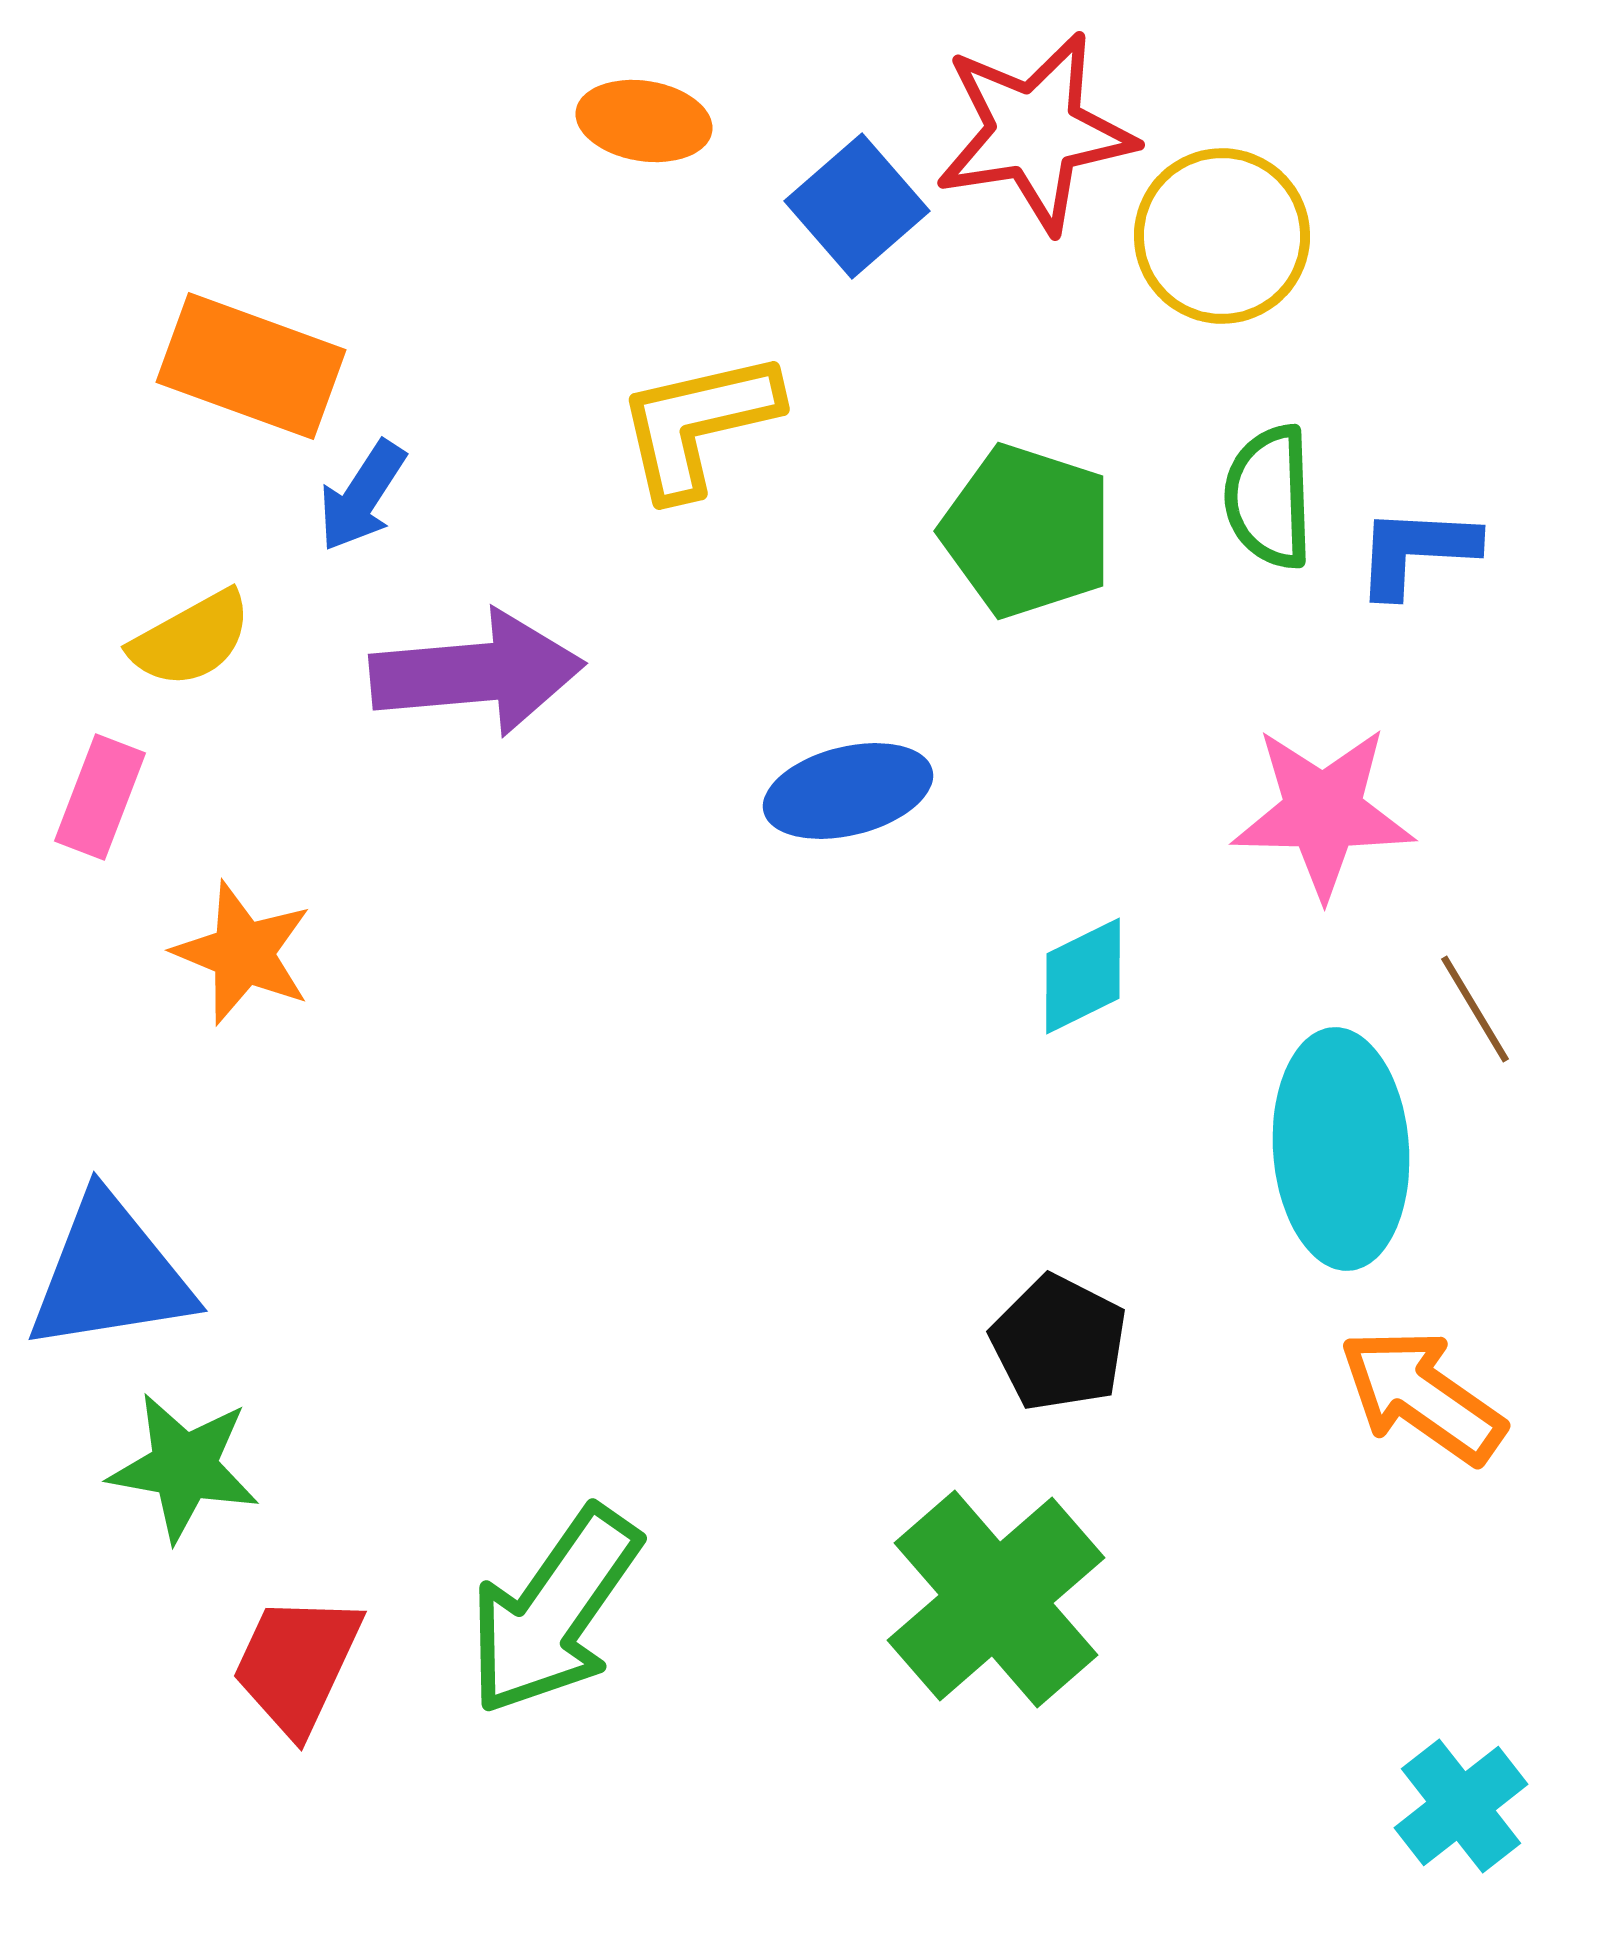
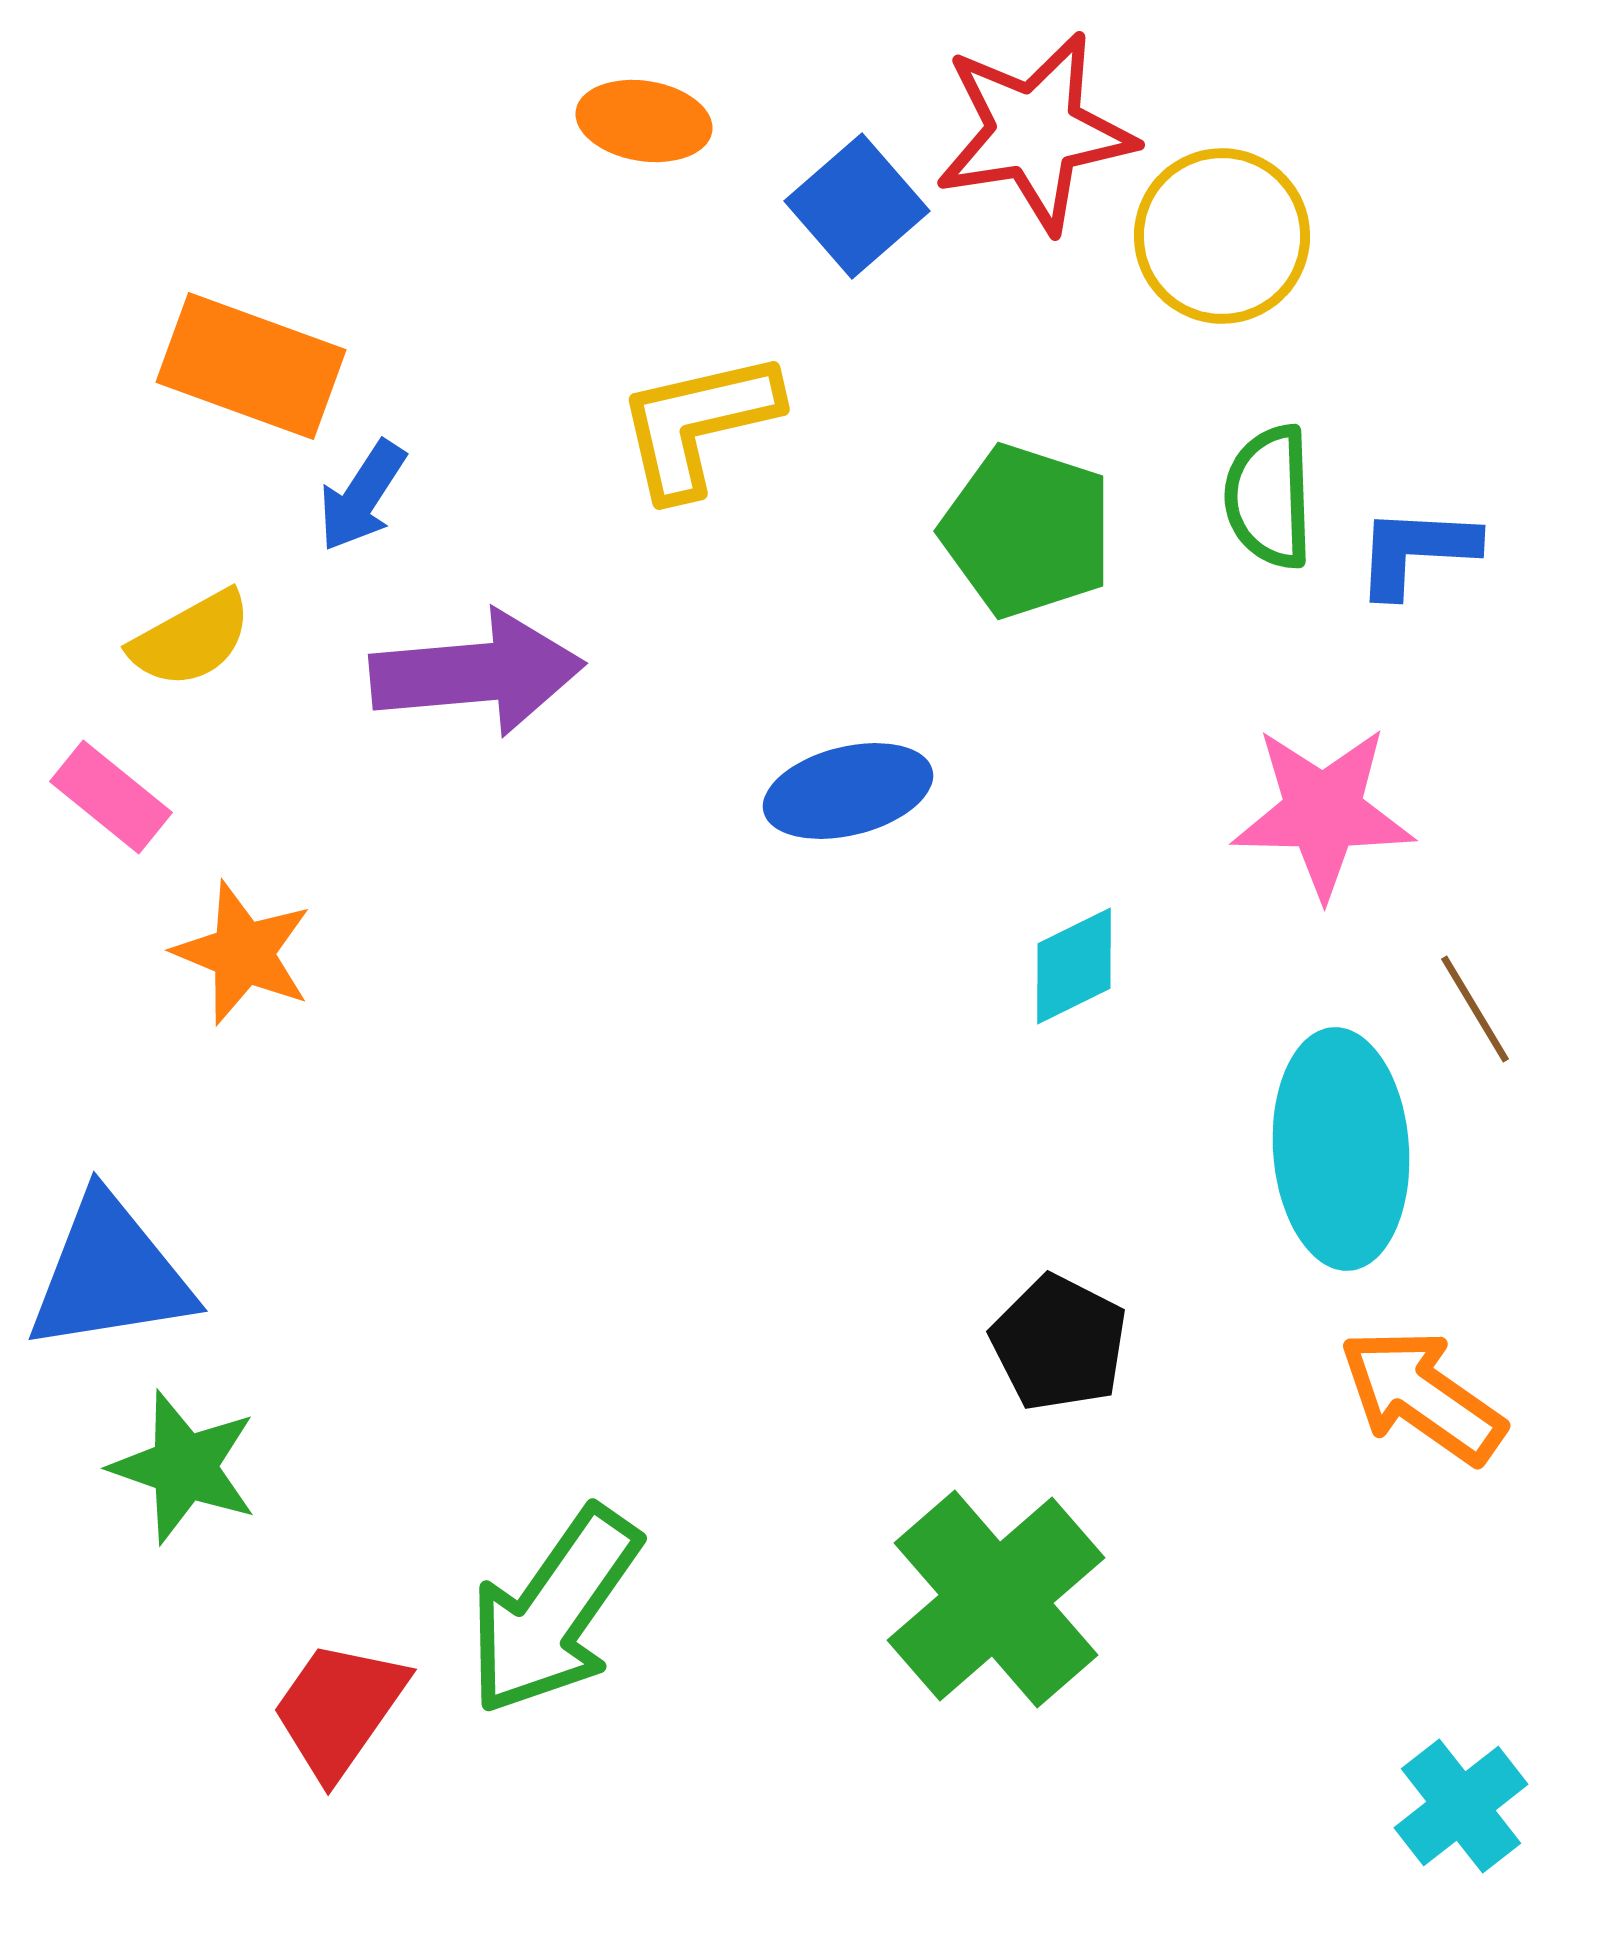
pink rectangle: moved 11 px right; rotated 72 degrees counterclockwise
cyan diamond: moved 9 px left, 10 px up
green star: rotated 9 degrees clockwise
red trapezoid: moved 42 px right, 45 px down; rotated 10 degrees clockwise
